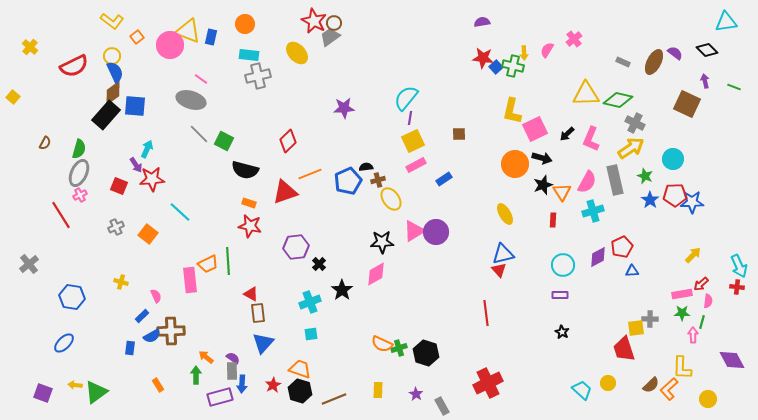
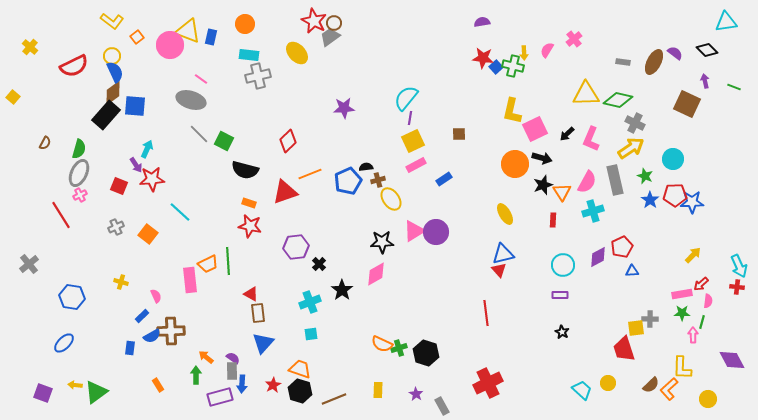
gray rectangle at (623, 62): rotated 16 degrees counterclockwise
